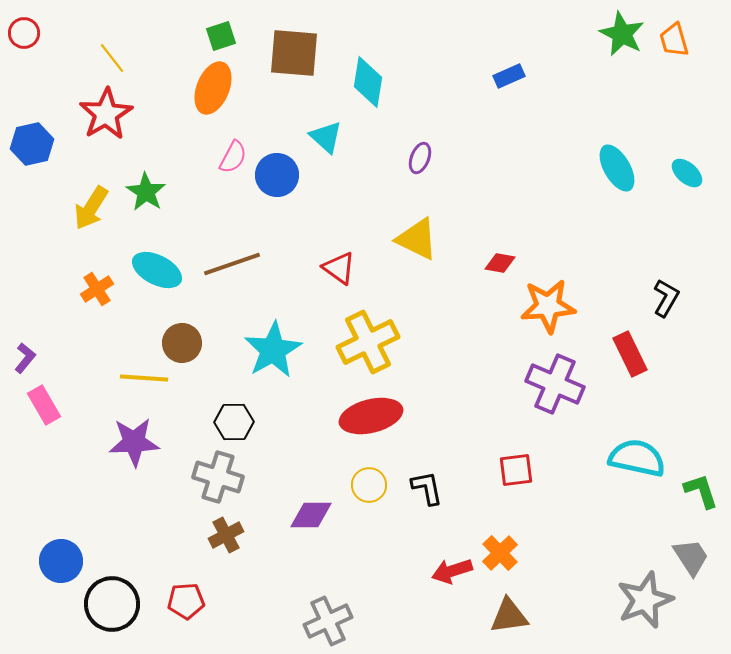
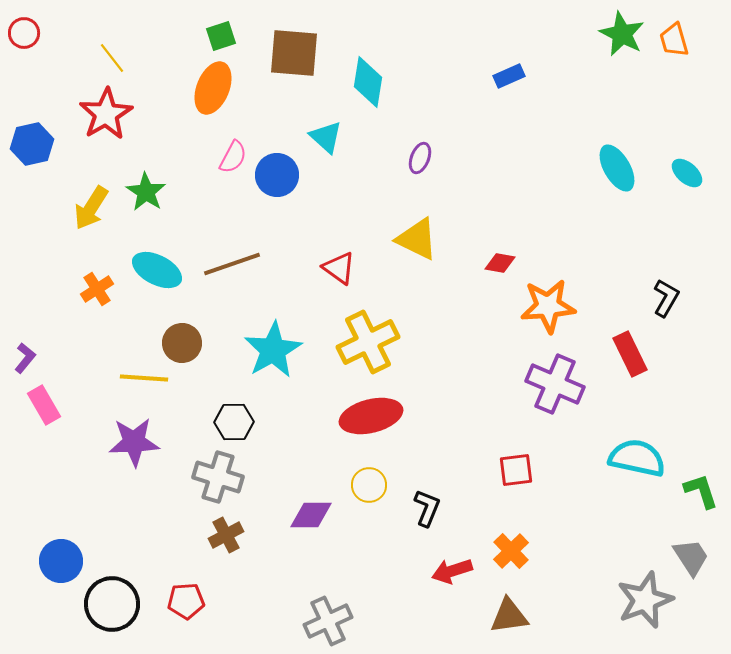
black L-shape at (427, 488): moved 20 px down; rotated 33 degrees clockwise
orange cross at (500, 553): moved 11 px right, 2 px up
